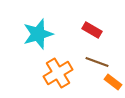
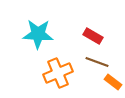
red rectangle: moved 1 px right, 6 px down
cyan star: rotated 20 degrees clockwise
orange cross: rotated 8 degrees clockwise
